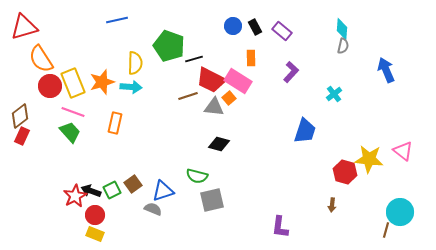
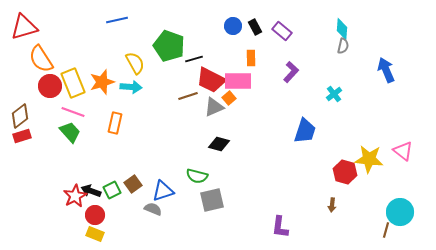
yellow semicircle at (135, 63): rotated 30 degrees counterclockwise
pink rectangle at (238, 81): rotated 32 degrees counterclockwise
gray triangle at (214, 107): rotated 30 degrees counterclockwise
red rectangle at (22, 136): rotated 48 degrees clockwise
